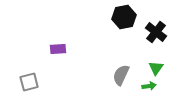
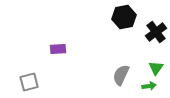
black cross: rotated 15 degrees clockwise
